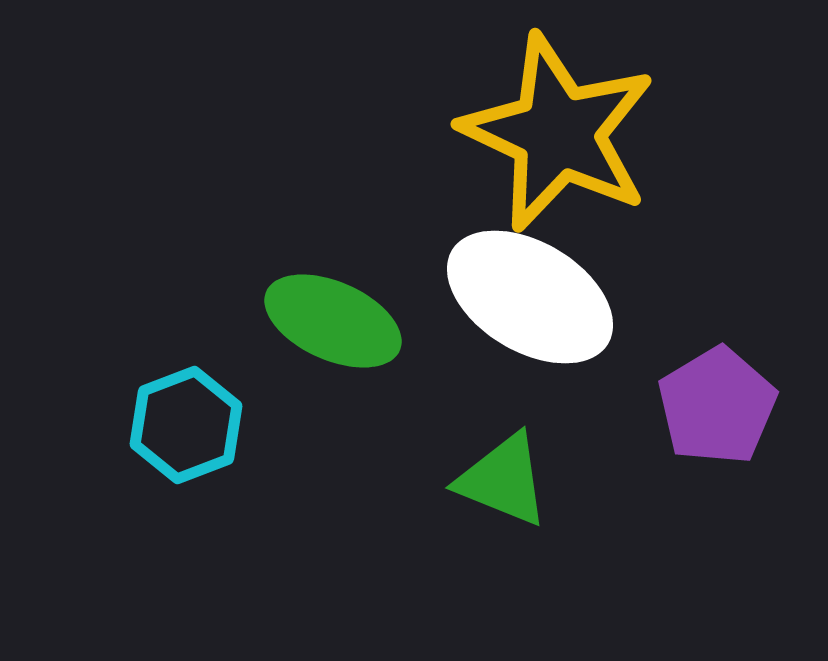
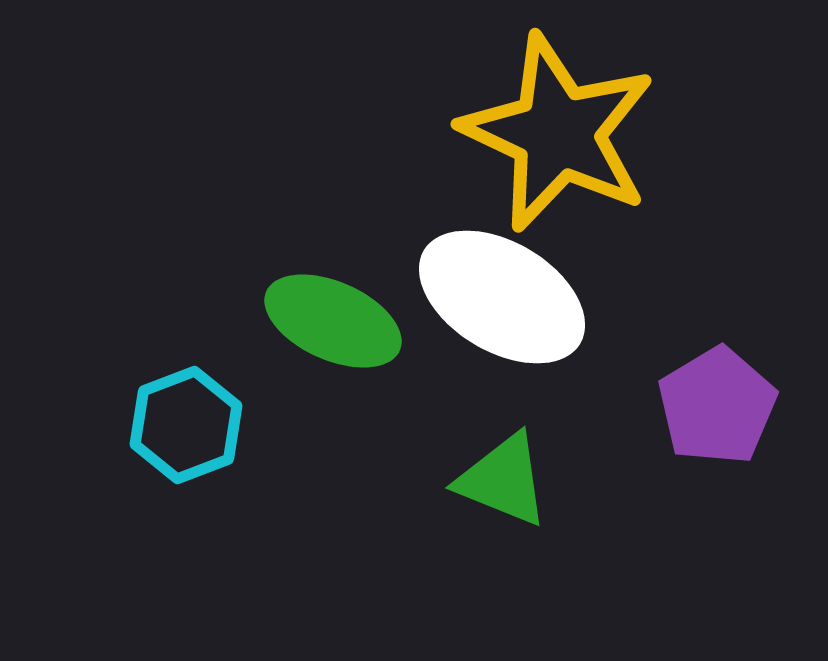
white ellipse: moved 28 px left
